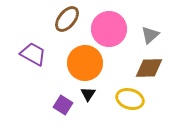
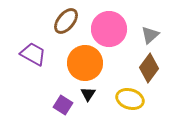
brown ellipse: moved 1 px left, 2 px down
brown diamond: rotated 52 degrees counterclockwise
